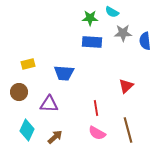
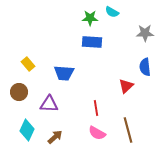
gray star: moved 22 px right
blue semicircle: moved 26 px down
yellow rectangle: rotated 64 degrees clockwise
